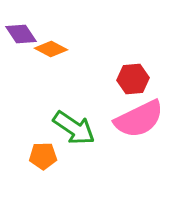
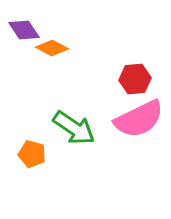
purple diamond: moved 3 px right, 4 px up
orange diamond: moved 1 px right, 1 px up
red hexagon: moved 2 px right
orange pentagon: moved 11 px left, 2 px up; rotated 16 degrees clockwise
